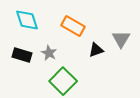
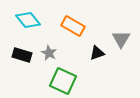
cyan diamond: moved 1 px right; rotated 20 degrees counterclockwise
black triangle: moved 1 px right, 3 px down
green square: rotated 20 degrees counterclockwise
